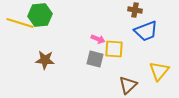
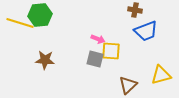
yellow square: moved 3 px left, 2 px down
yellow triangle: moved 2 px right, 4 px down; rotated 35 degrees clockwise
